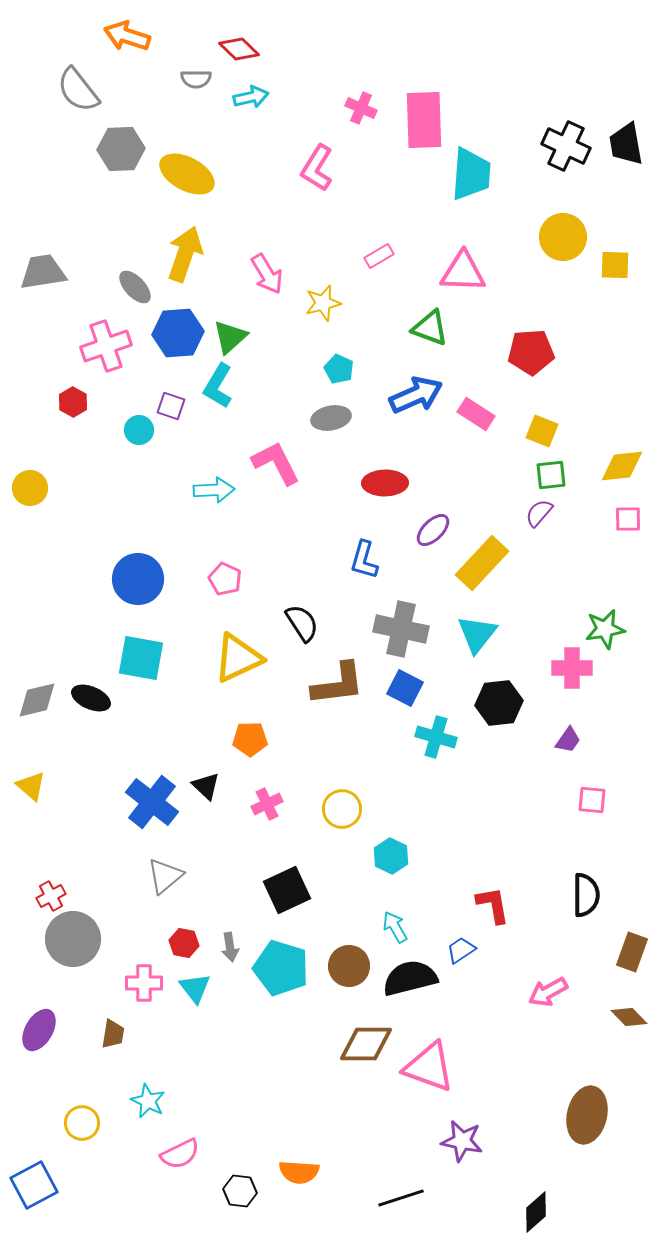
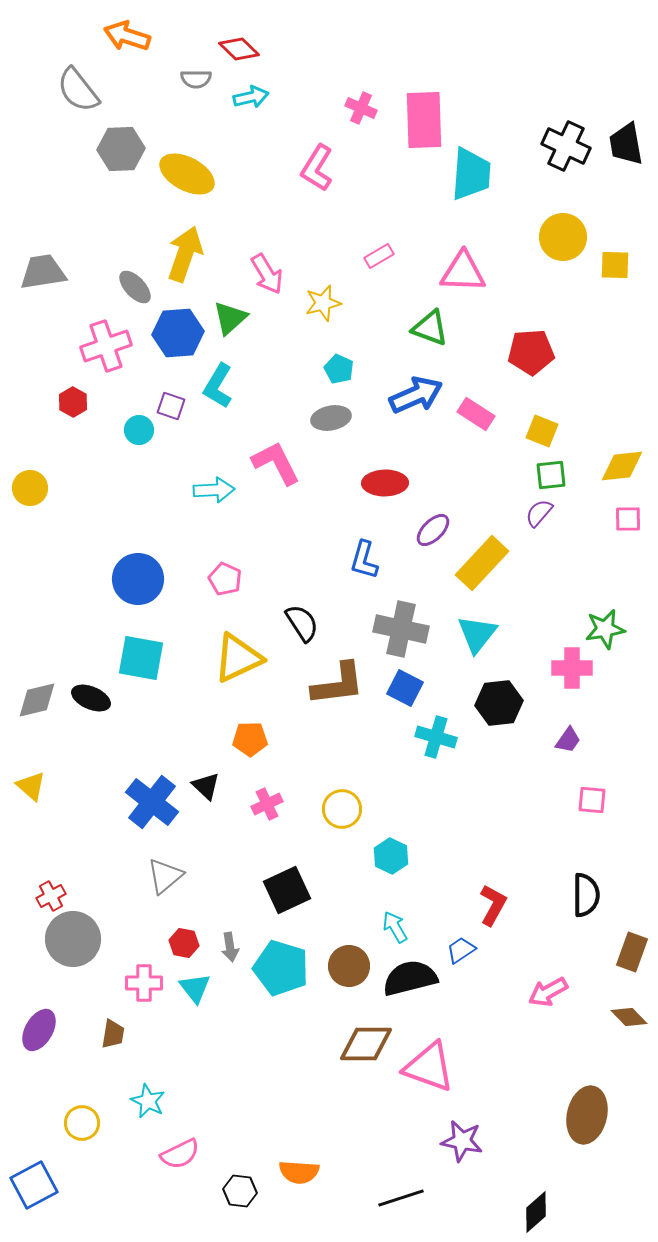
green triangle at (230, 337): moved 19 px up
red L-shape at (493, 905): rotated 39 degrees clockwise
